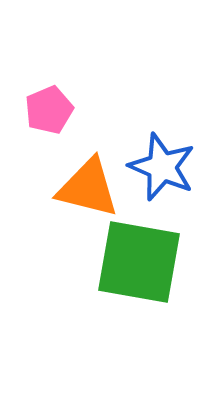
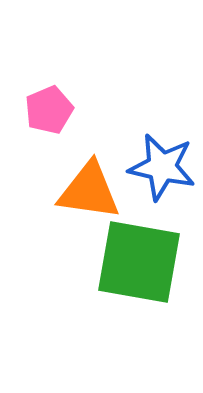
blue star: rotated 10 degrees counterclockwise
orange triangle: moved 1 px right, 3 px down; rotated 6 degrees counterclockwise
